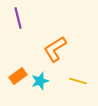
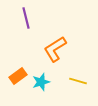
purple line: moved 8 px right
cyan star: moved 1 px right, 1 px down
